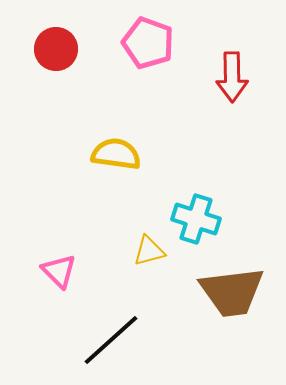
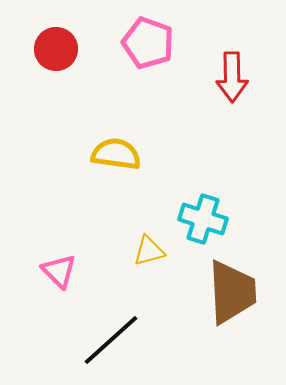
cyan cross: moved 7 px right
brown trapezoid: rotated 86 degrees counterclockwise
